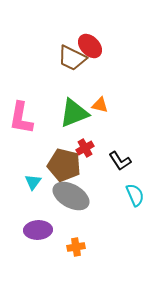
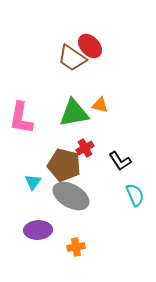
brown trapezoid: rotated 8 degrees clockwise
green triangle: rotated 12 degrees clockwise
